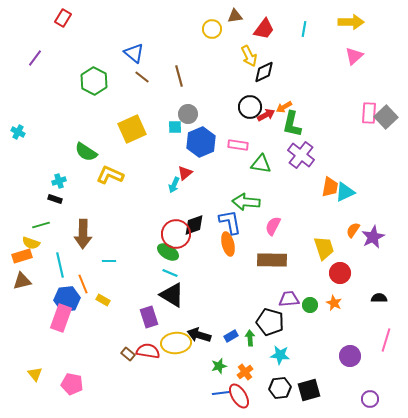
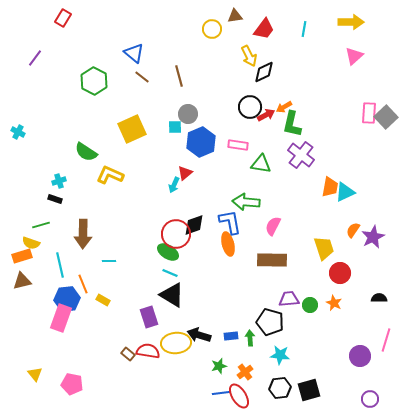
blue rectangle at (231, 336): rotated 24 degrees clockwise
purple circle at (350, 356): moved 10 px right
